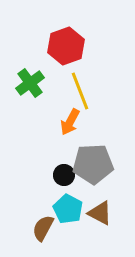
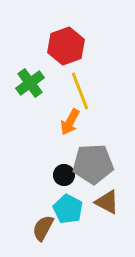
brown triangle: moved 7 px right, 11 px up
